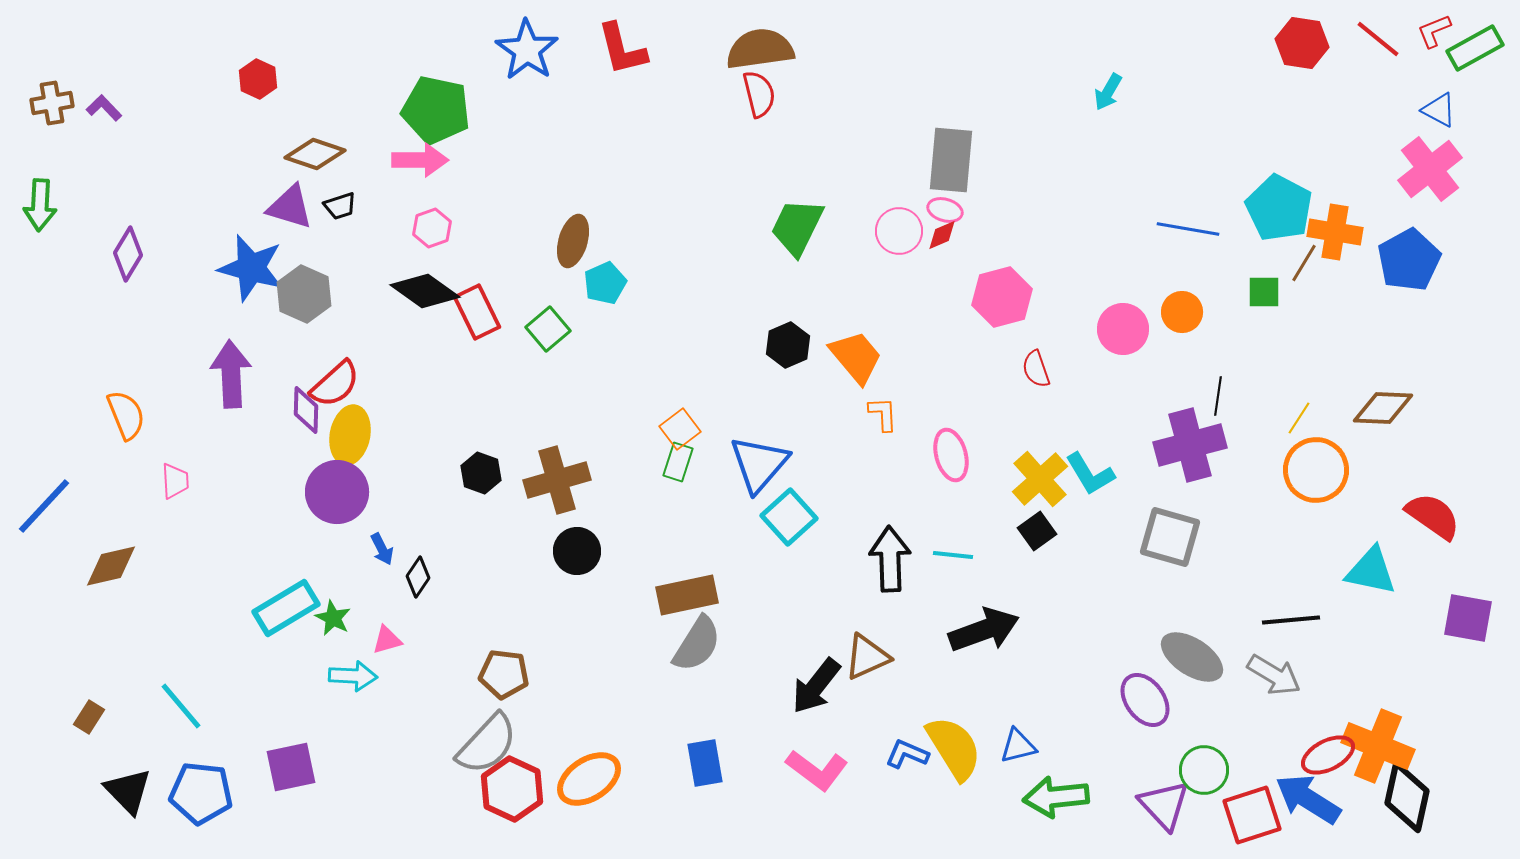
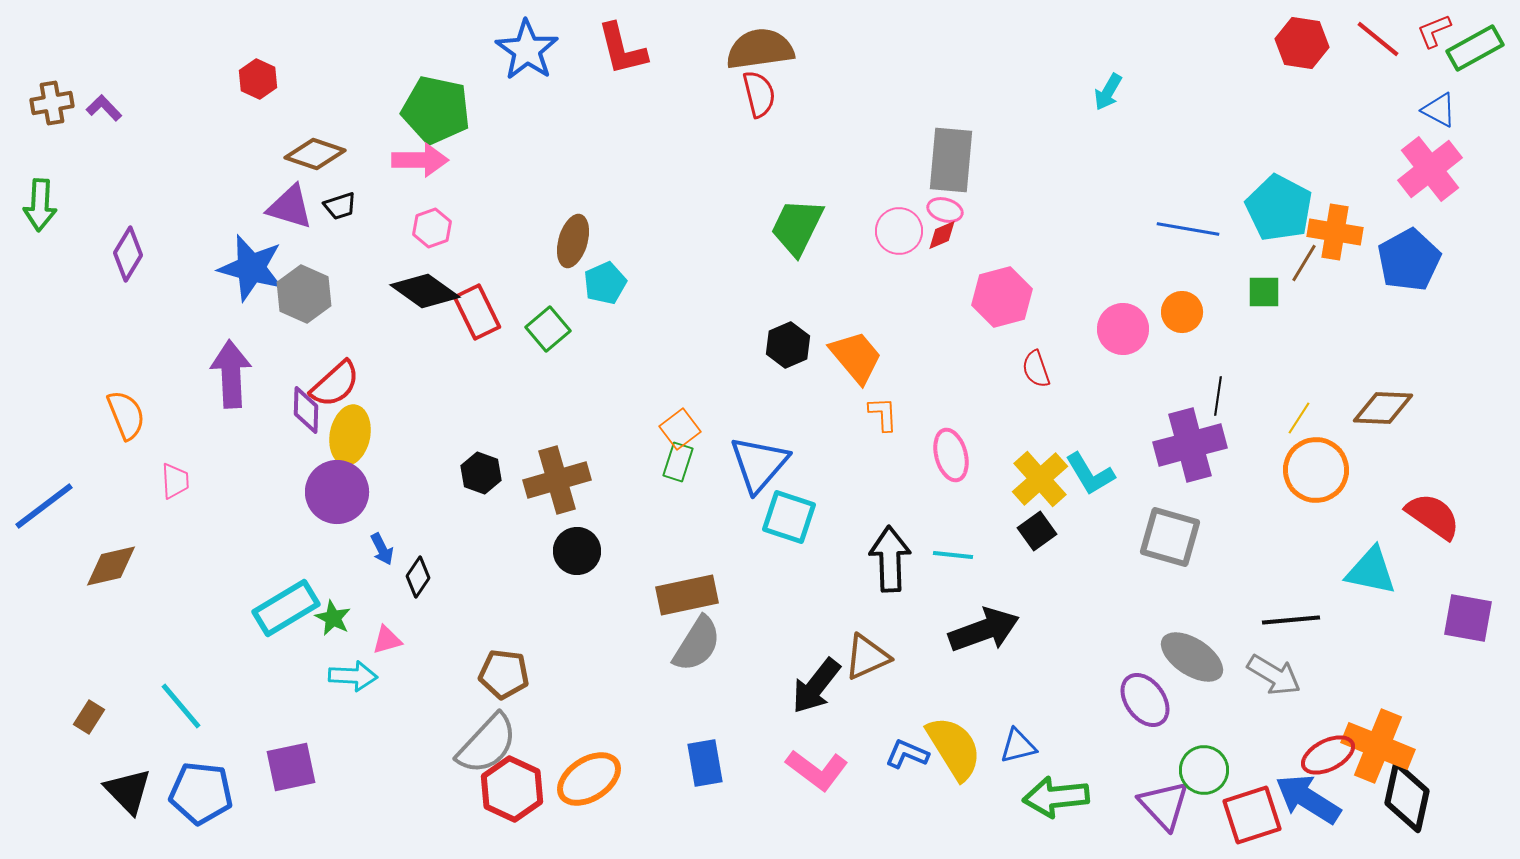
blue line at (44, 506): rotated 10 degrees clockwise
cyan square at (789, 517): rotated 30 degrees counterclockwise
